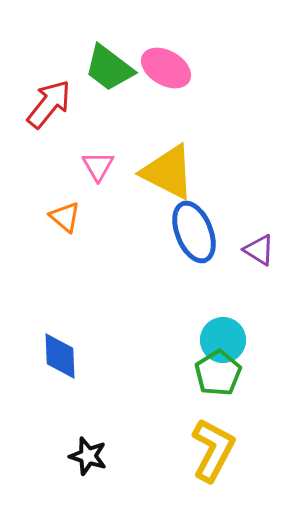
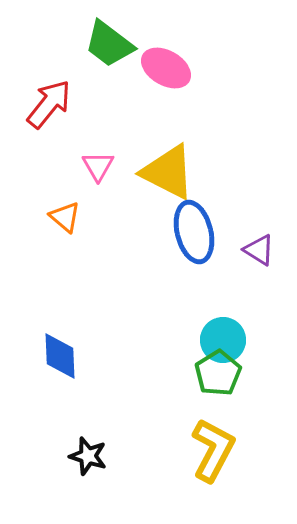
green trapezoid: moved 24 px up
blue ellipse: rotated 8 degrees clockwise
